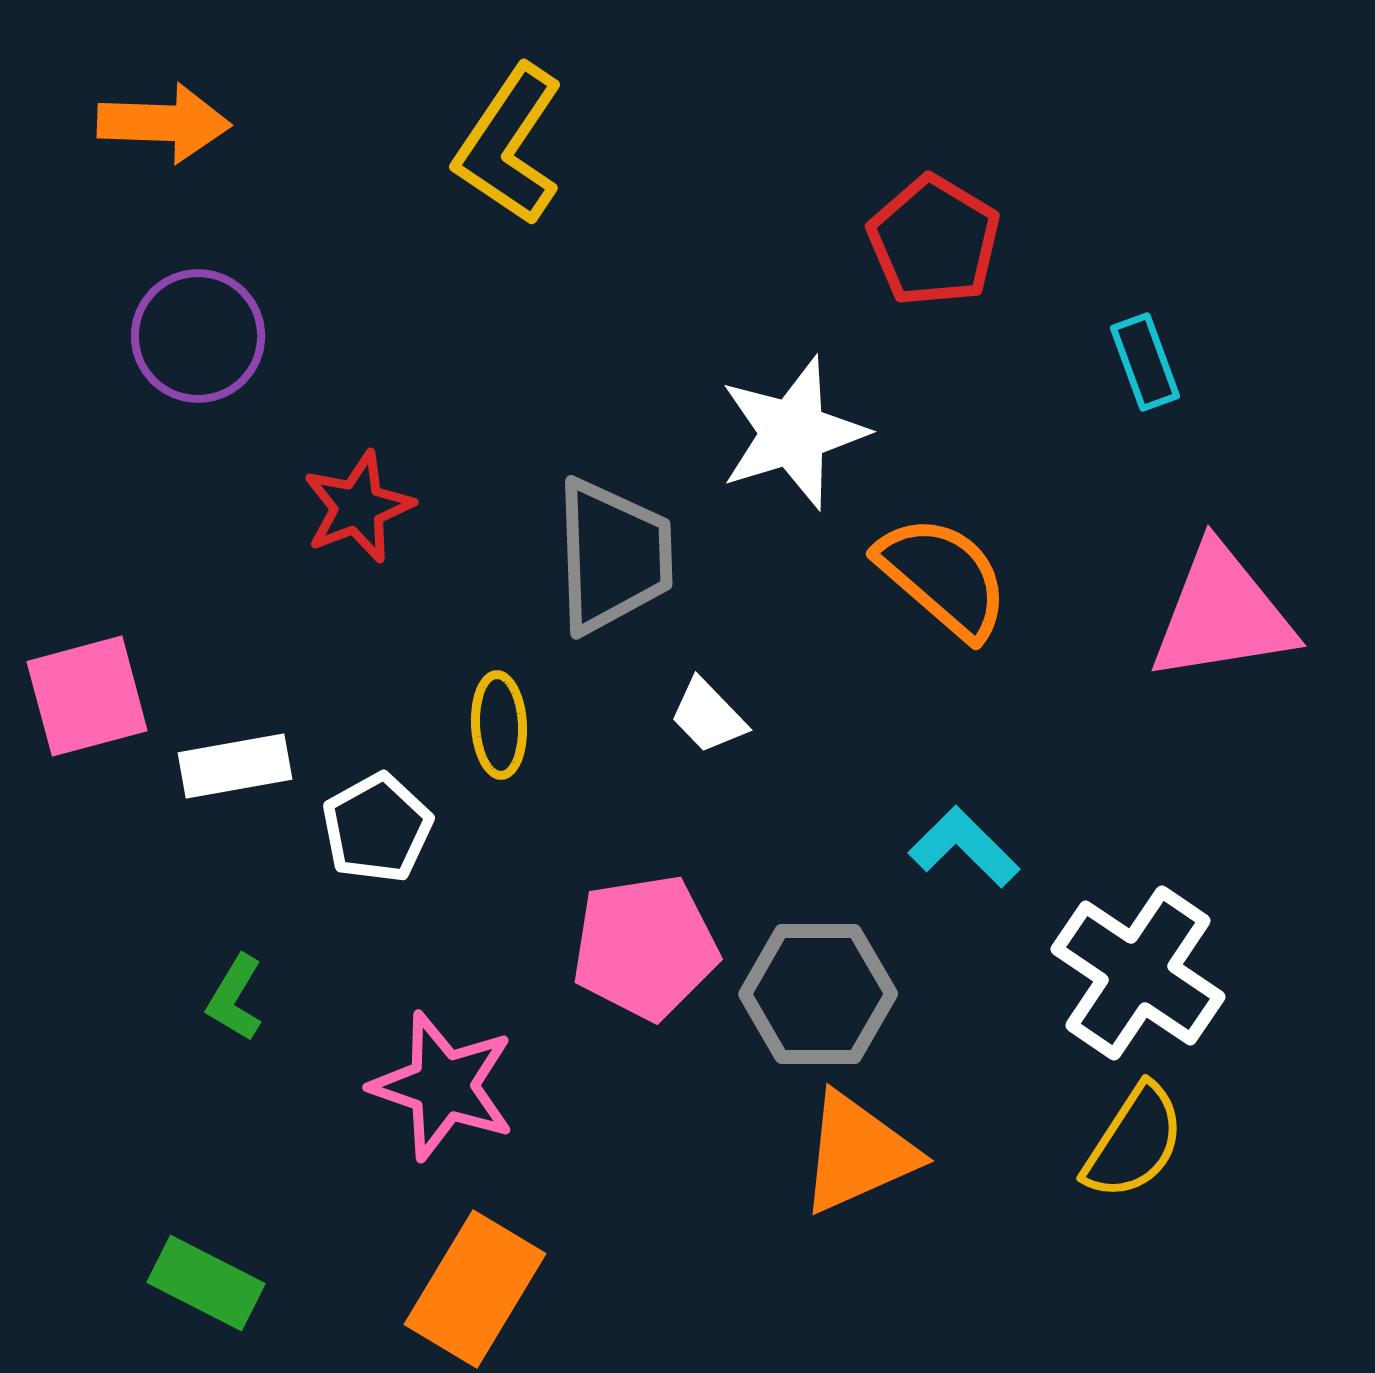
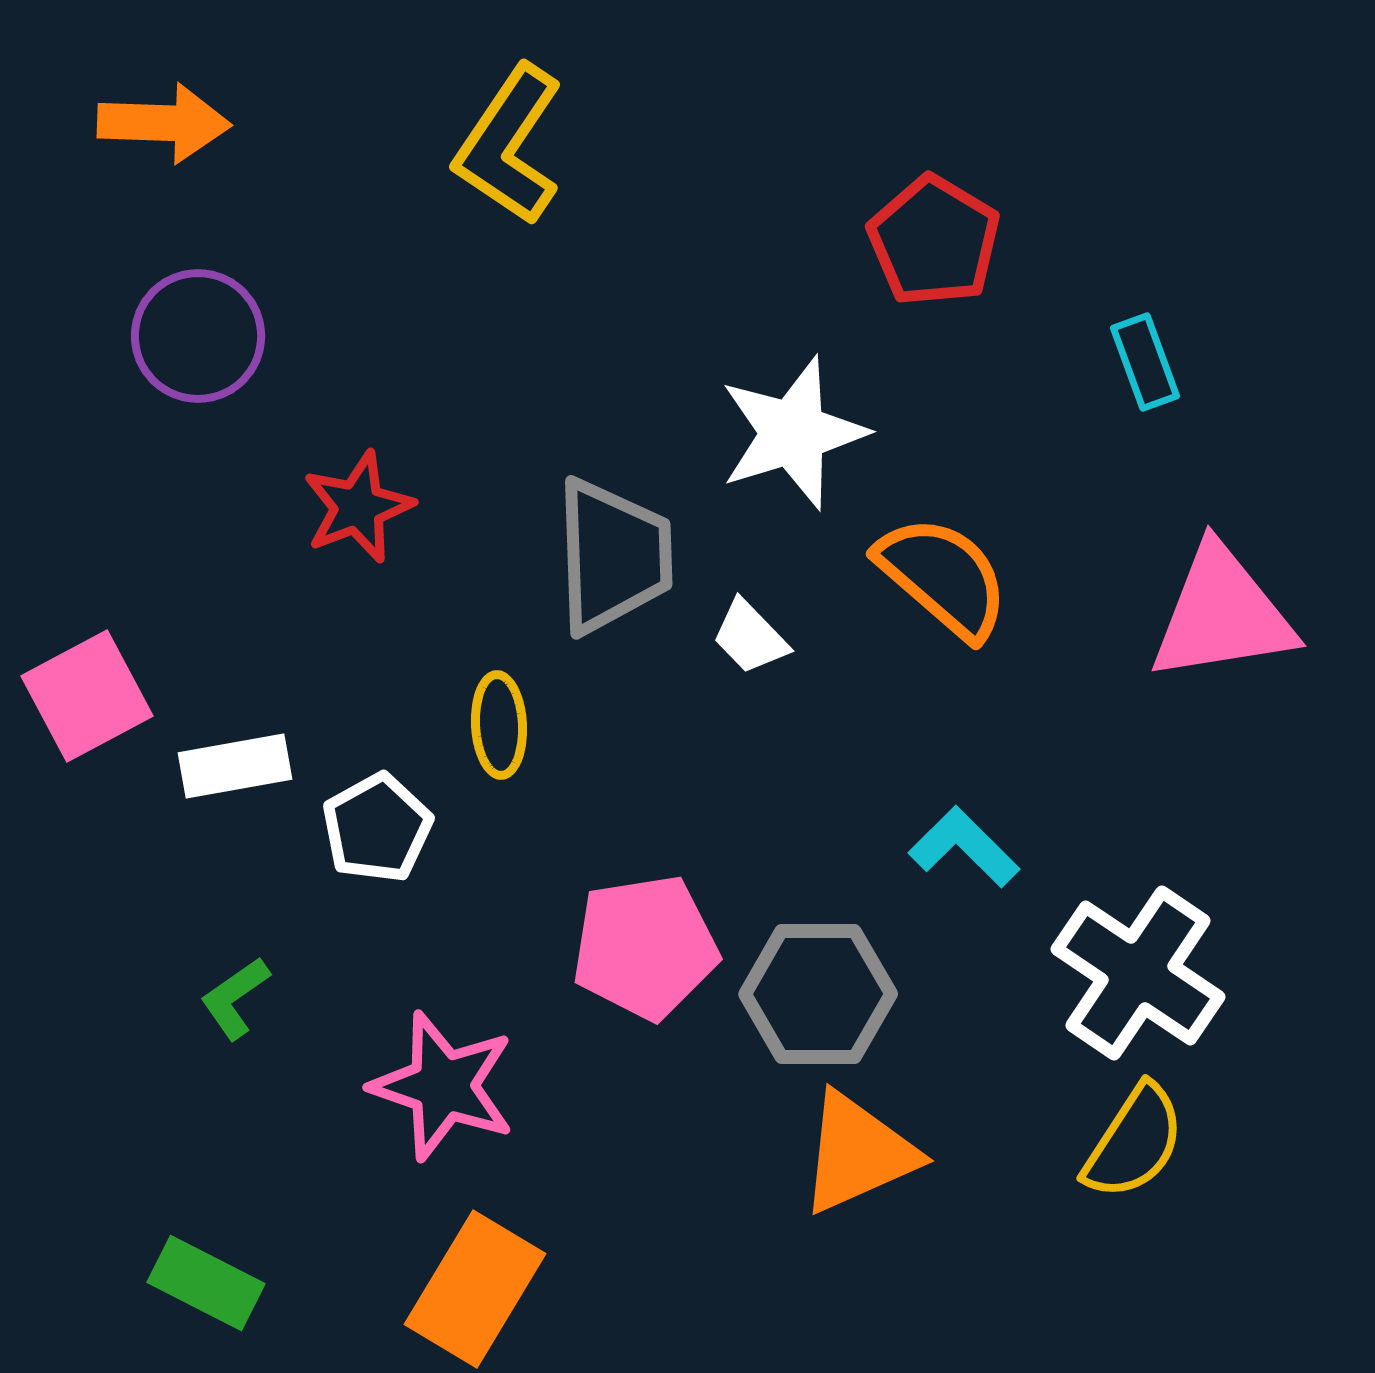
pink square: rotated 13 degrees counterclockwise
white trapezoid: moved 42 px right, 79 px up
green L-shape: rotated 24 degrees clockwise
